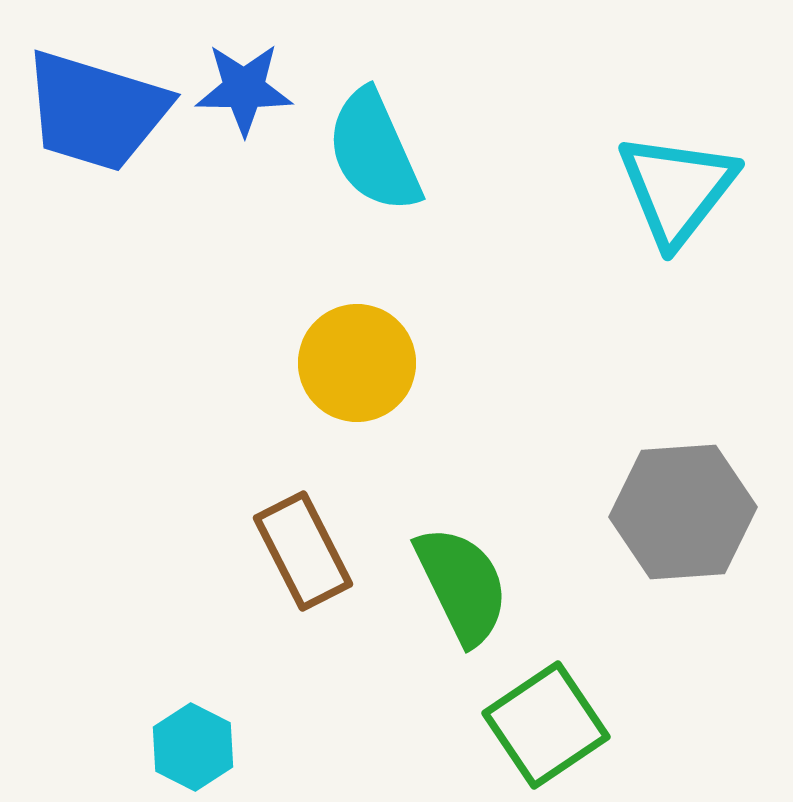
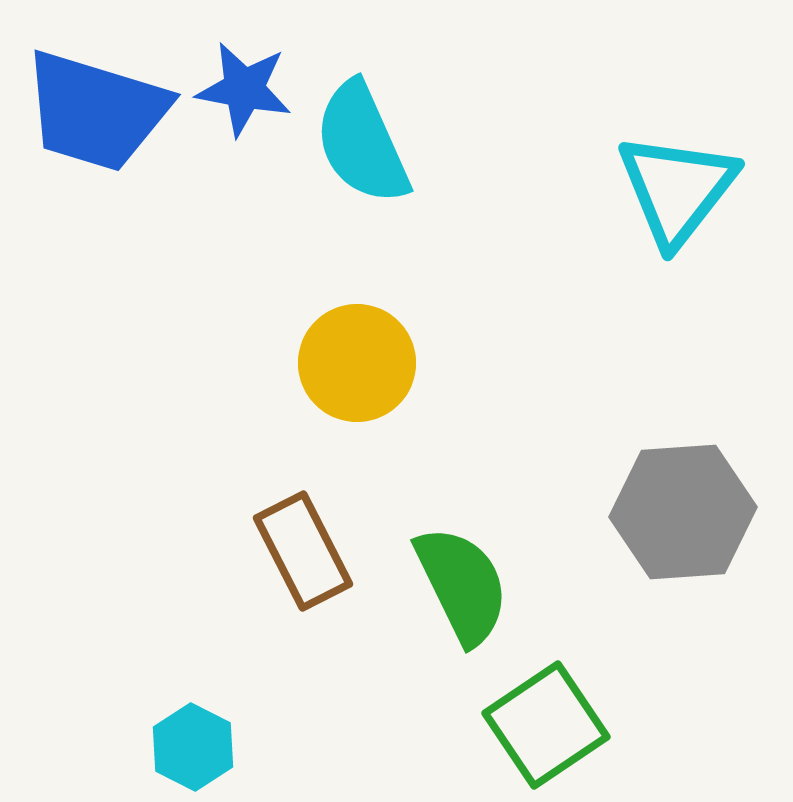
blue star: rotated 10 degrees clockwise
cyan semicircle: moved 12 px left, 8 px up
